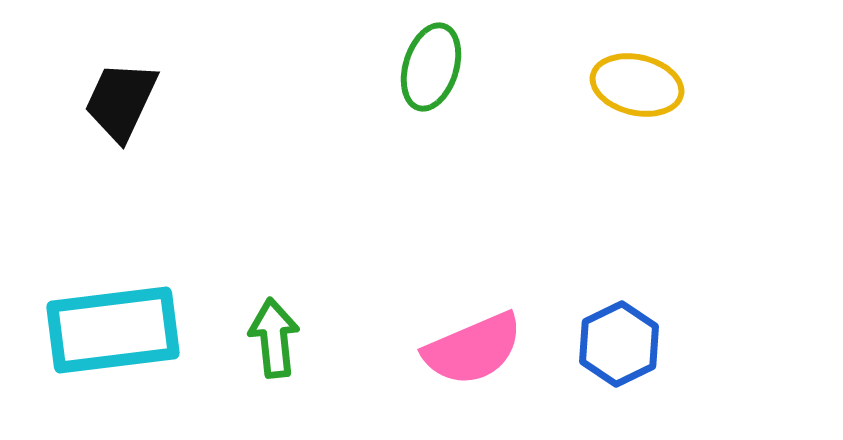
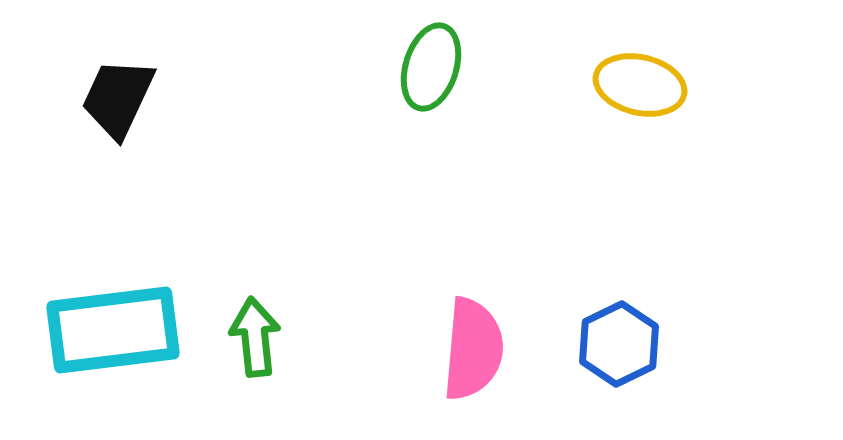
yellow ellipse: moved 3 px right
black trapezoid: moved 3 px left, 3 px up
green arrow: moved 19 px left, 1 px up
pink semicircle: rotated 62 degrees counterclockwise
